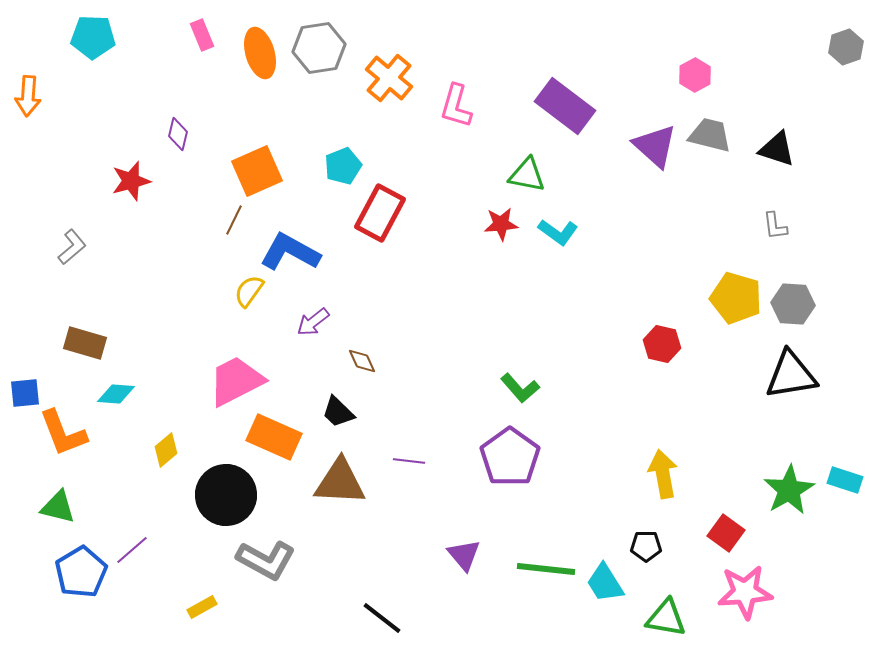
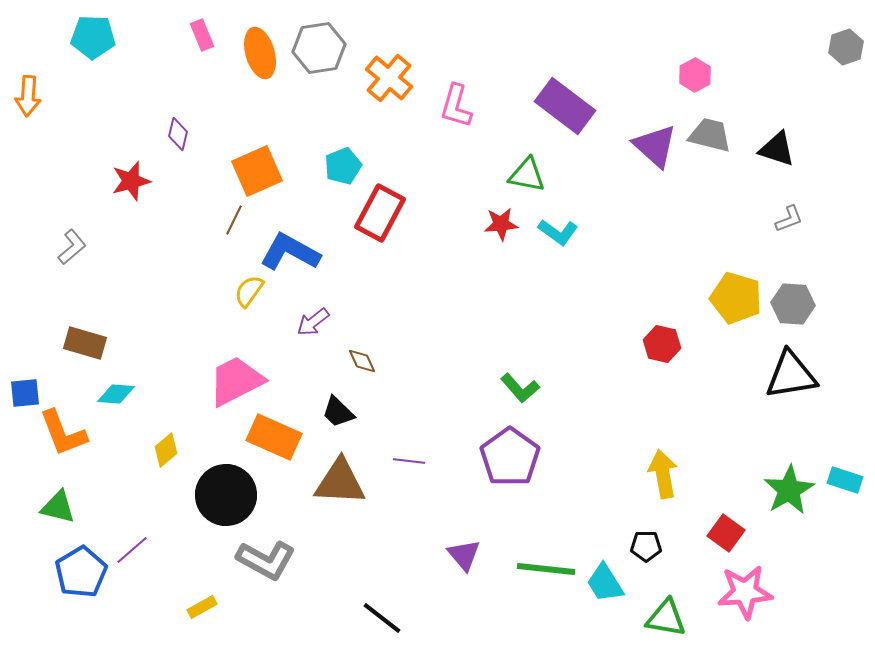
gray L-shape at (775, 226): moved 14 px right, 7 px up; rotated 104 degrees counterclockwise
